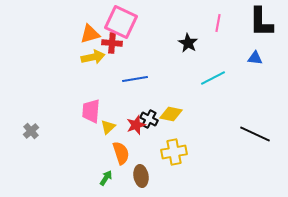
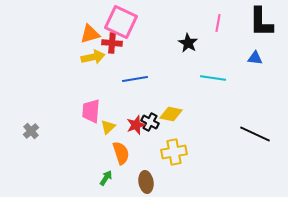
cyan line: rotated 35 degrees clockwise
black cross: moved 1 px right, 3 px down
brown ellipse: moved 5 px right, 6 px down
